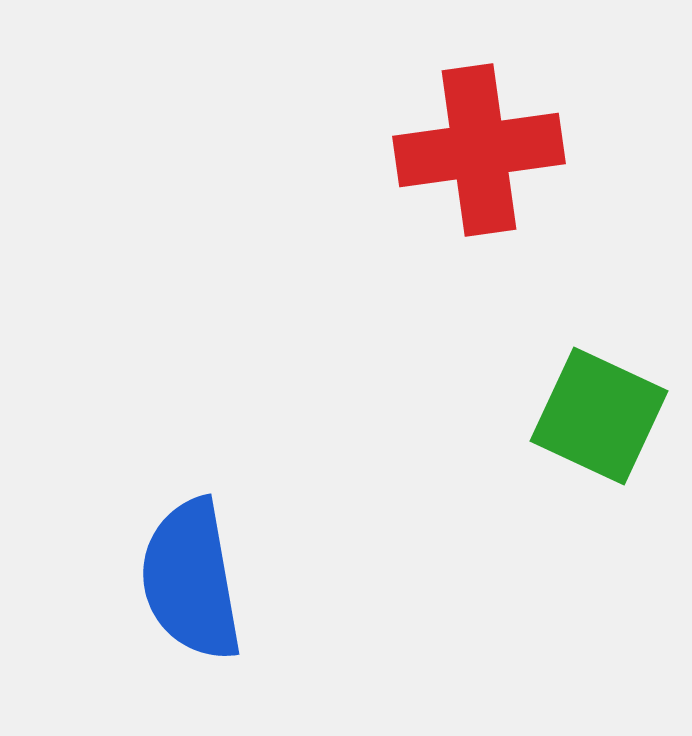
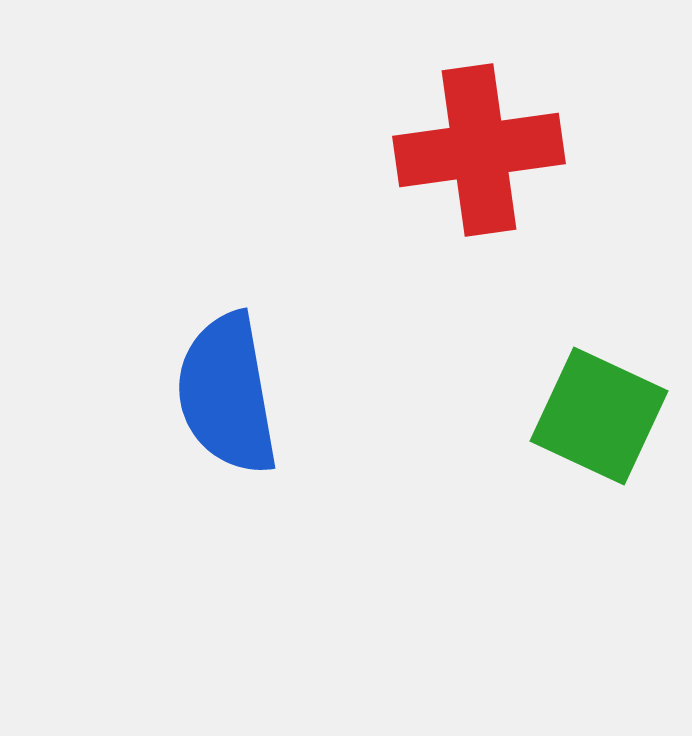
blue semicircle: moved 36 px right, 186 px up
